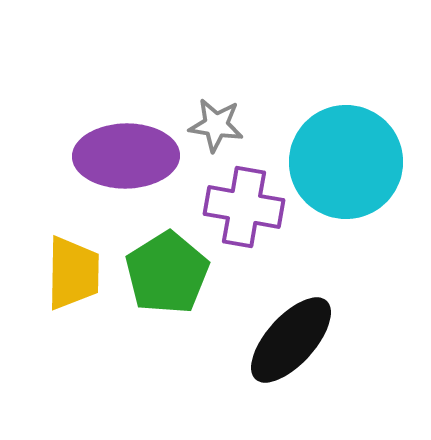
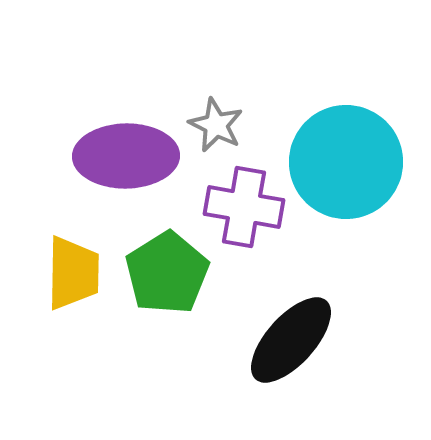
gray star: rotated 18 degrees clockwise
